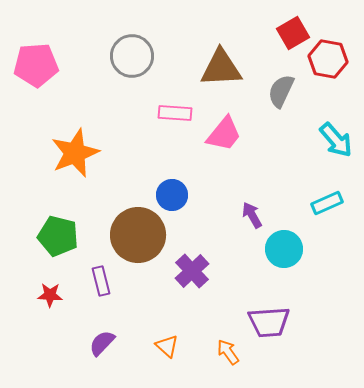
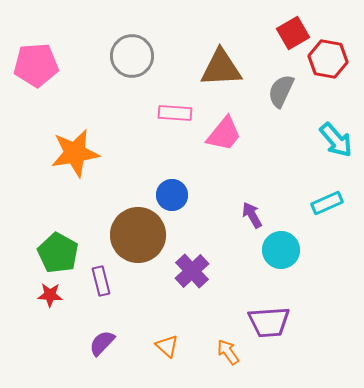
orange star: rotated 12 degrees clockwise
green pentagon: moved 17 px down; rotated 15 degrees clockwise
cyan circle: moved 3 px left, 1 px down
